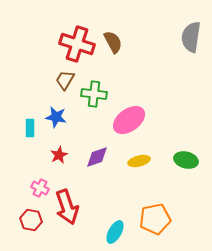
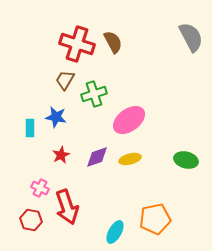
gray semicircle: rotated 144 degrees clockwise
green cross: rotated 25 degrees counterclockwise
red star: moved 2 px right
yellow ellipse: moved 9 px left, 2 px up
